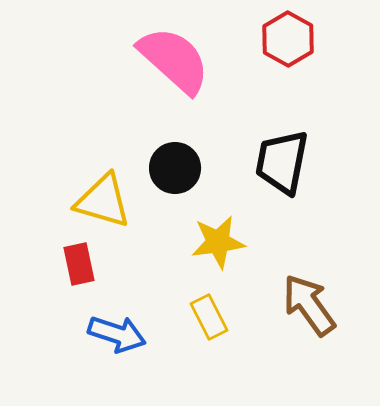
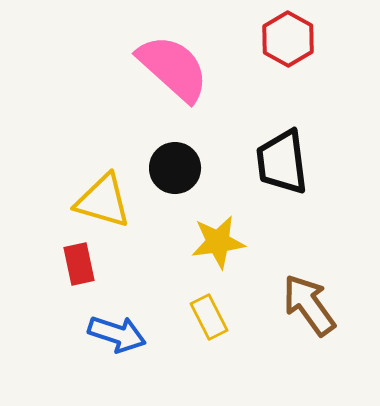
pink semicircle: moved 1 px left, 8 px down
black trapezoid: rotated 18 degrees counterclockwise
